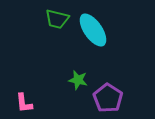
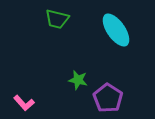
cyan ellipse: moved 23 px right
pink L-shape: rotated 35 degrees counterclockwise
